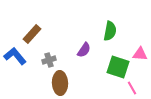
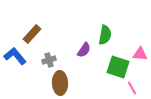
green semicircle: moved 5 px left, 4 px down
